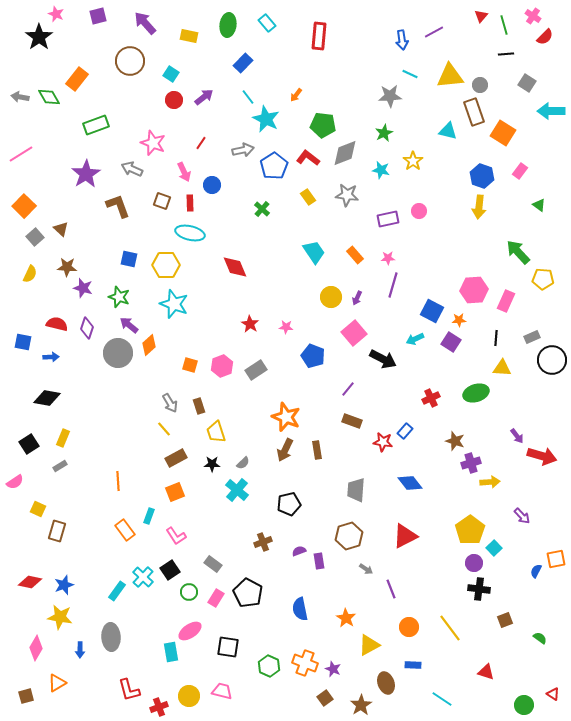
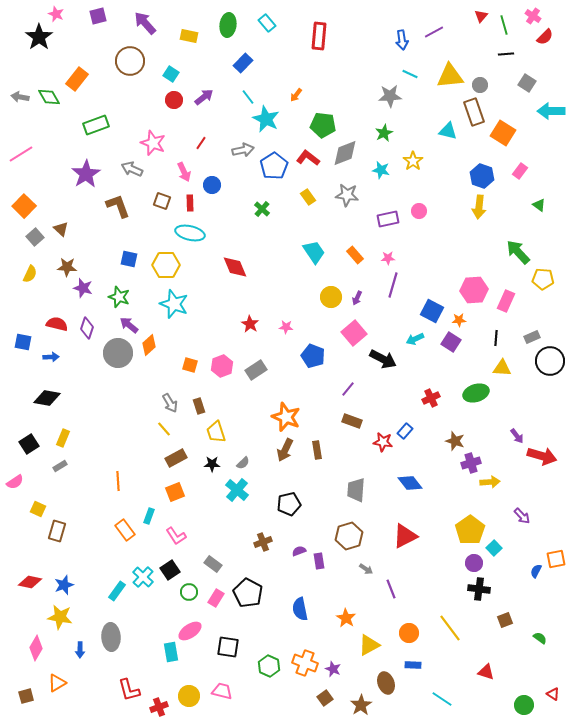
black circle at (552, 360): moved 2 px left, 1 px down
orange circle at (409, 627): moved 6 px down
